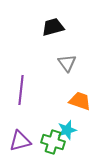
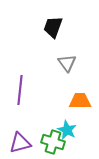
black trapezoid: rotated 55 degrees counterclockwise
purple line: moved 1 px left
orange trapezoid: rotated 20 degrees counterclockwise
cyan star: rotated 30 degrees counterclockwise
purple triangle: moved 2 px down
